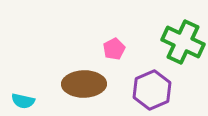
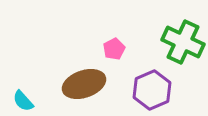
brown ellipse: rotated 18 degrees counterclockwise
cyan semicircle: rotated 35 degrees clockwise
